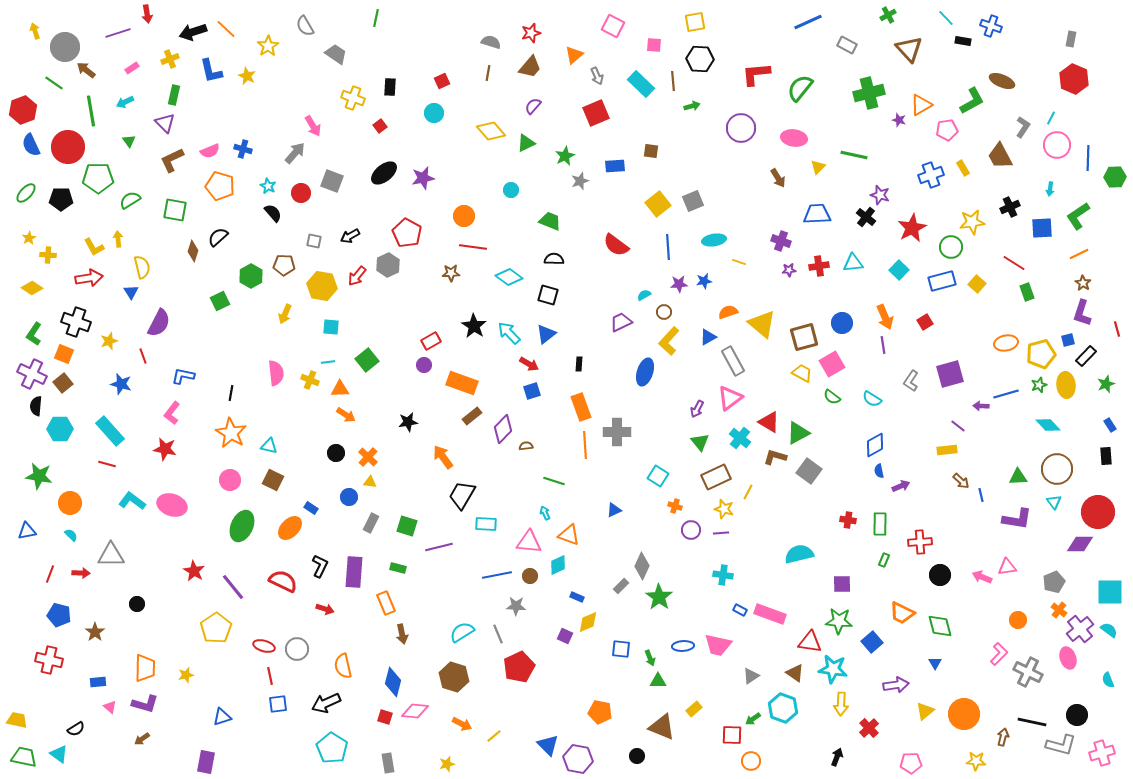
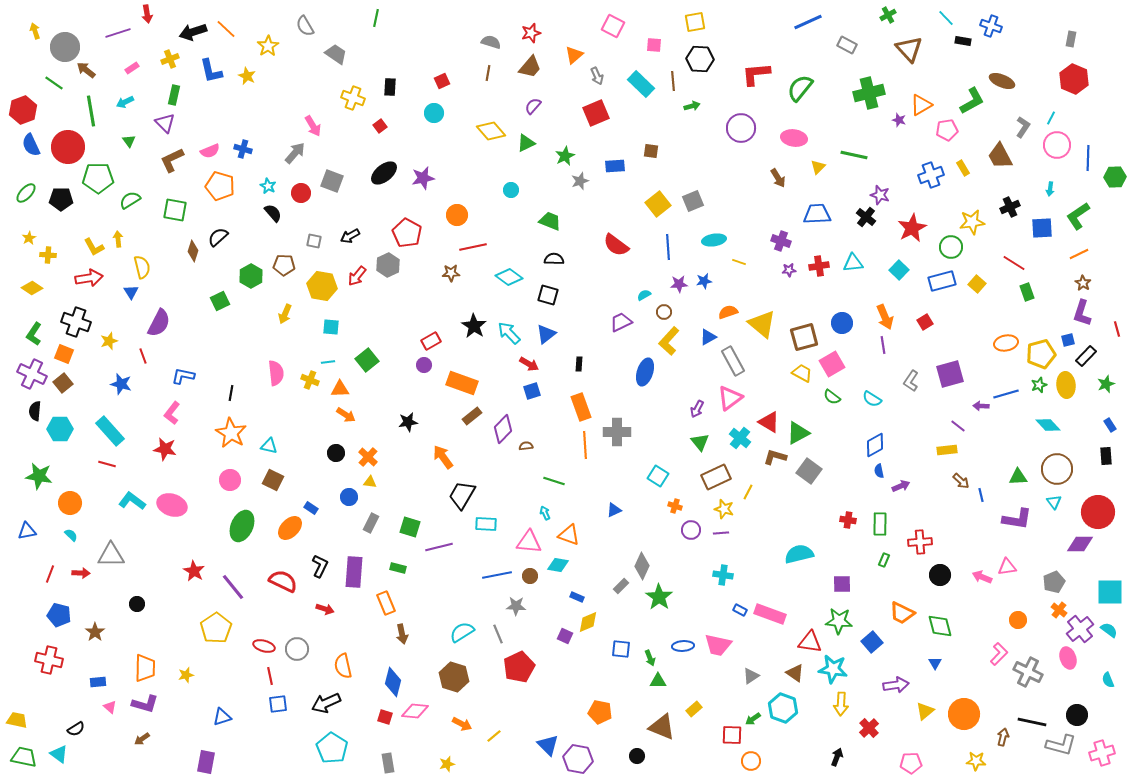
orange circle at (464, 216): moved 7 px left, 1 px up
red line at (473, 247): rotated 20 degrees counterclockwise
black semicircle at (36, 406): moved 1 px left, 5 px down
green square at (407, 526): moved 3 px right, 1 px down
cyan diamond at (558, 565): rotated 35 degrees clockwise
